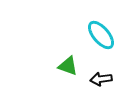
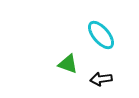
green triangle: moved 2 px up
